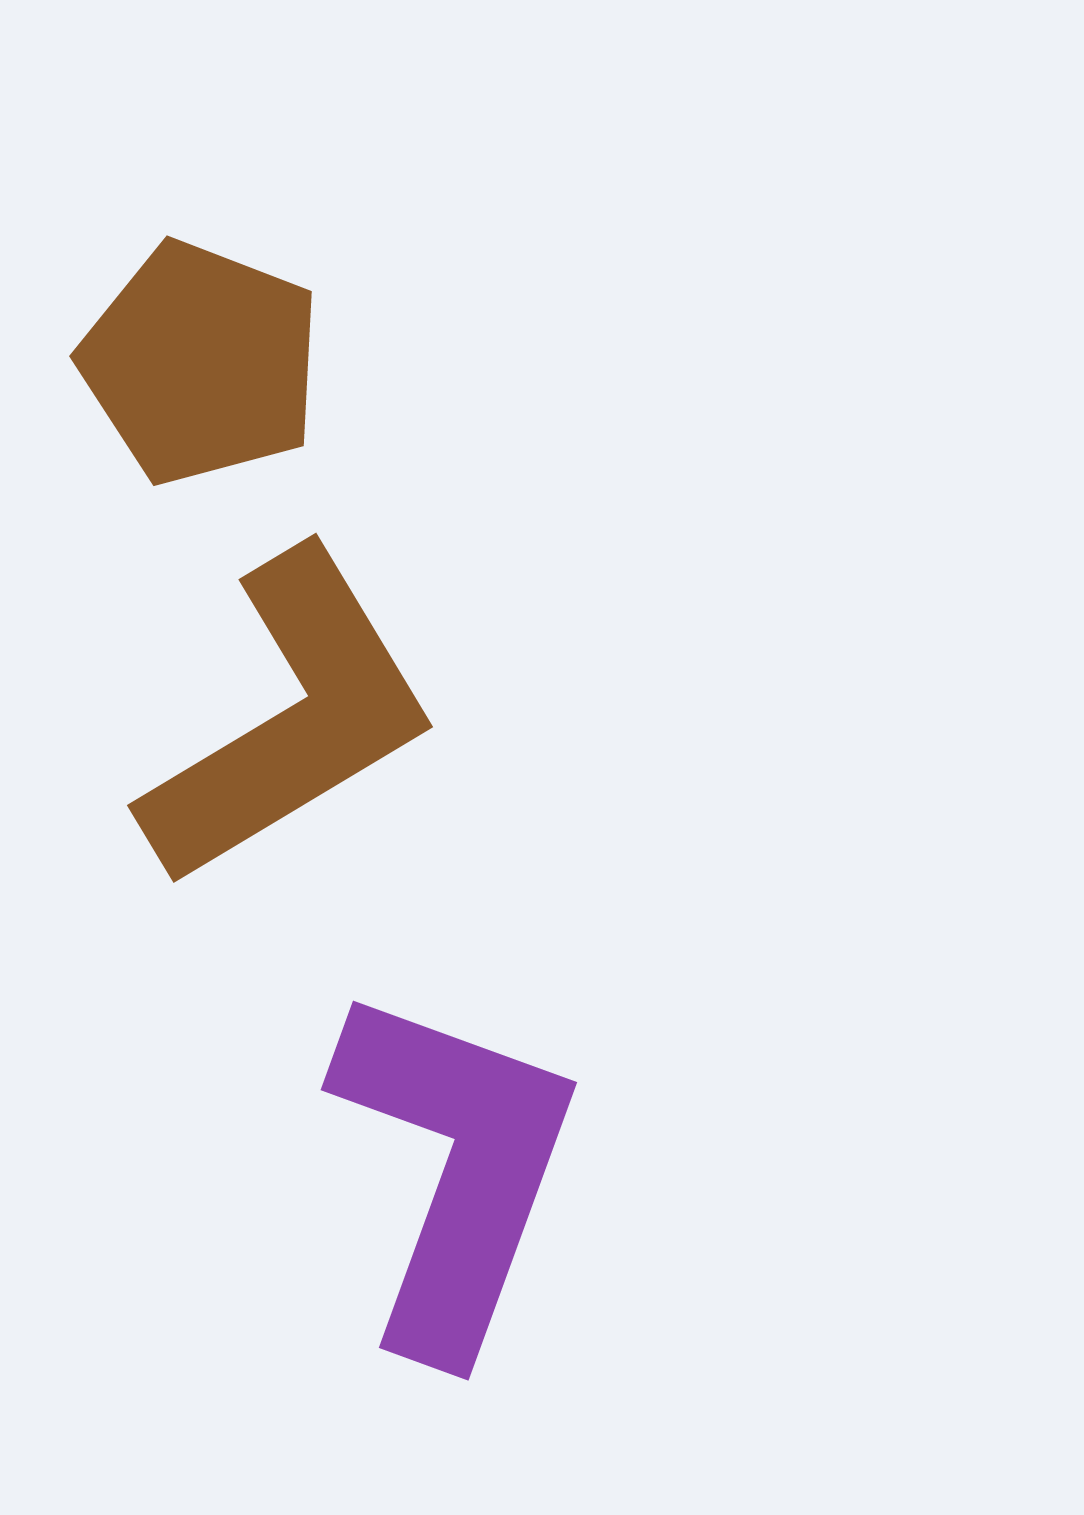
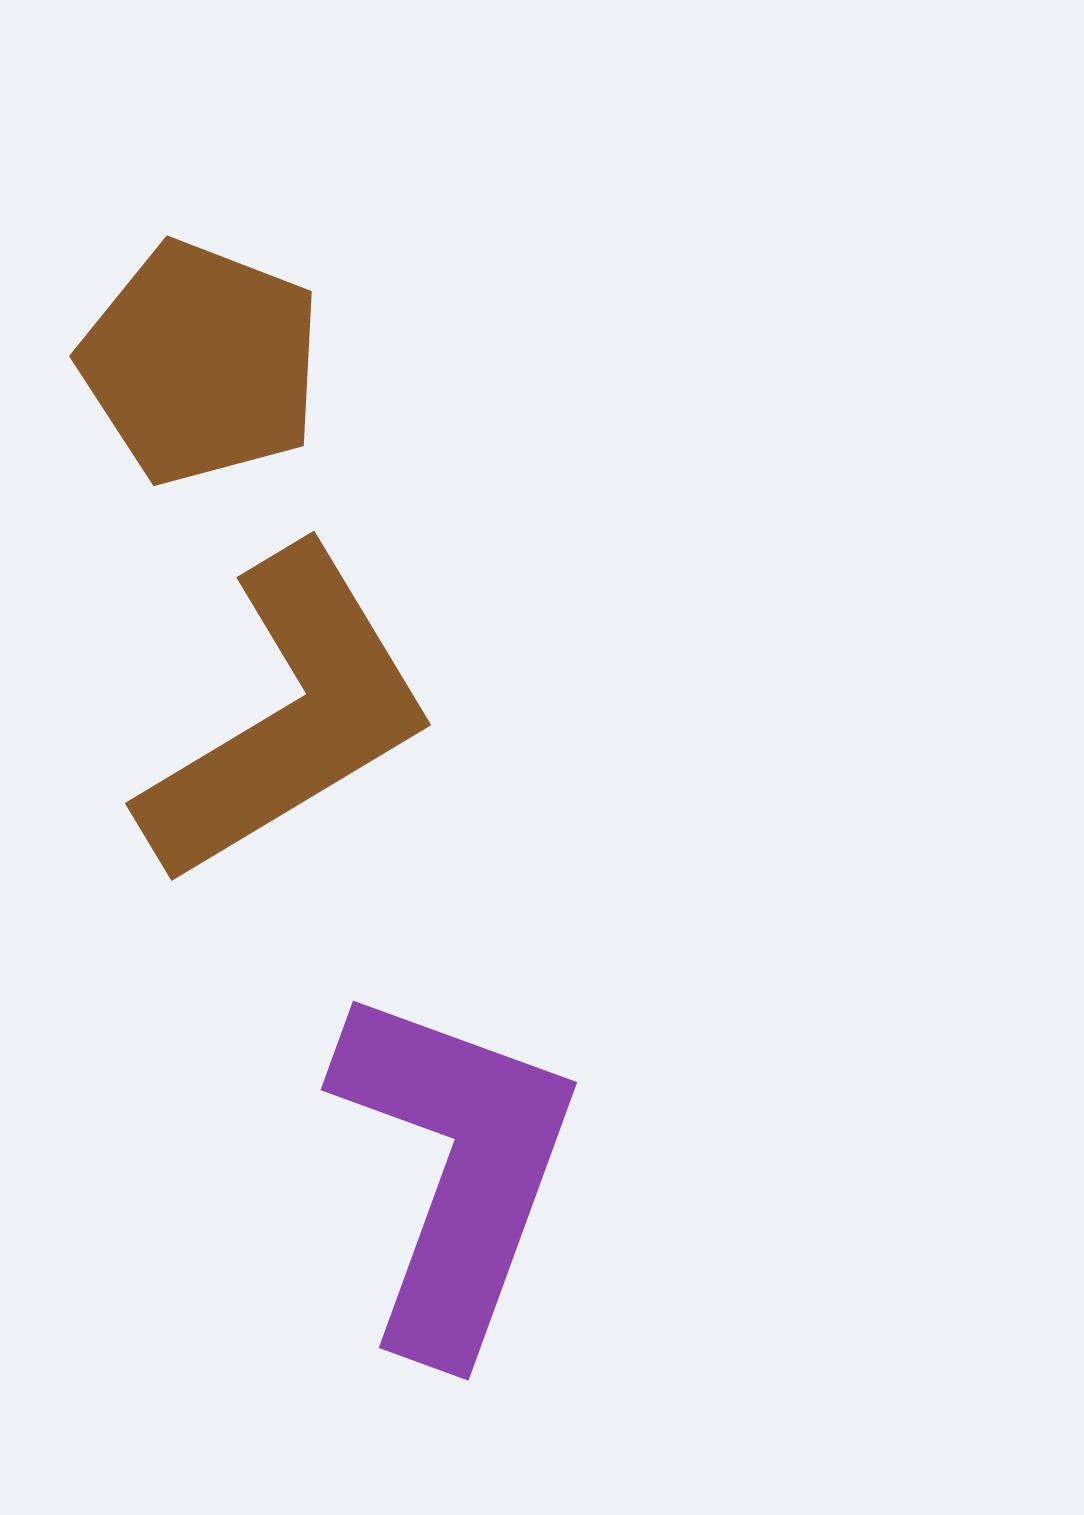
brown L-shape: moved 2 px left, 2 px up
